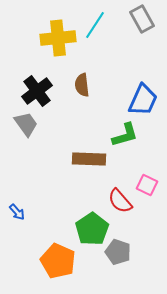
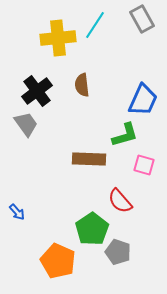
pink square: moved 3 px left, 20 px up; rotated 10 degrees counterclockwise
